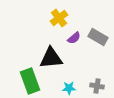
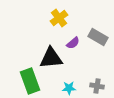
purple semicircle: moved 1 px left, 5 px down
